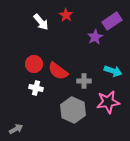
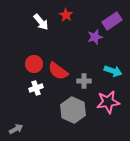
purple star: rotated 14 degrees clockwise
white cross: rotated 32 degrees counterclockwise
